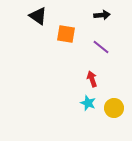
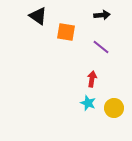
orange square: moved 2 px up
red arrow: rotated 28 degrees clockwise
